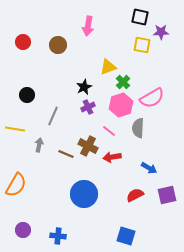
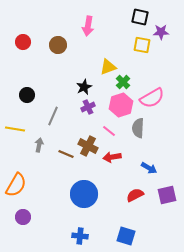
purple circle: moved 13 px up
blue cross: moved 22 px right
